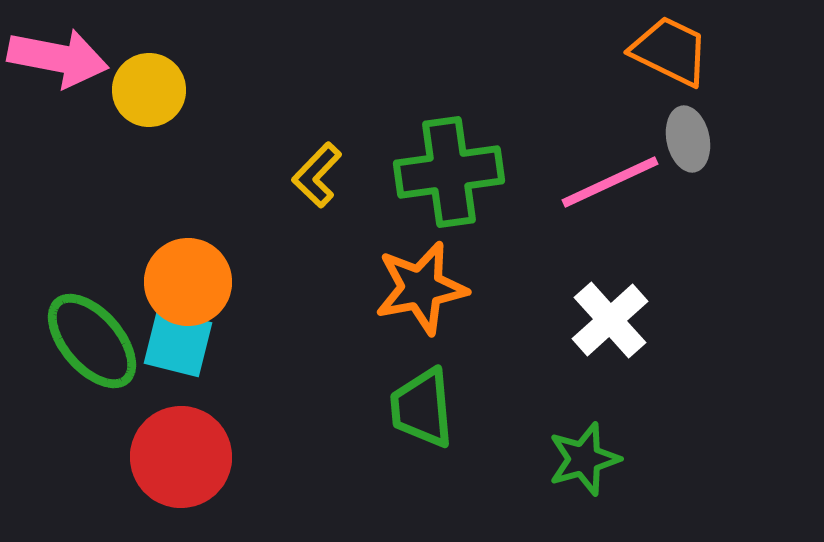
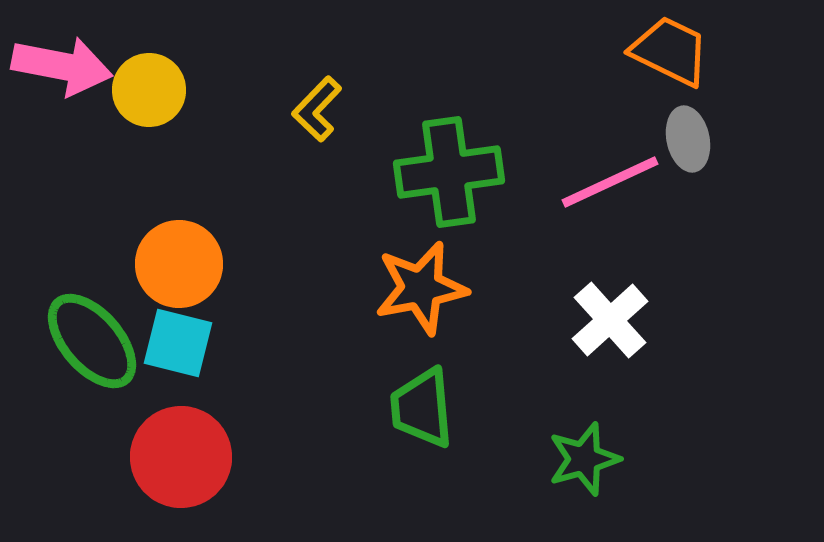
pink arrow: moved 4 px right, 8 px down
yellow L-shape: moved 66 px up
orange circle: moved 9 px left, 18 px up
